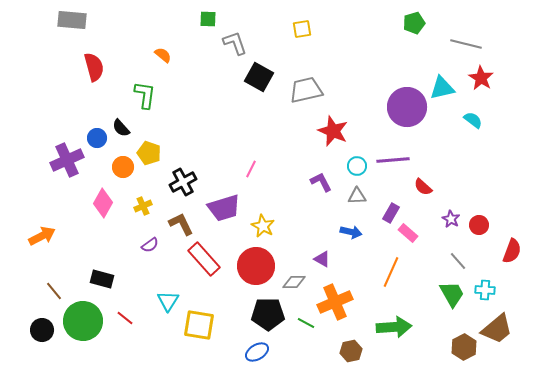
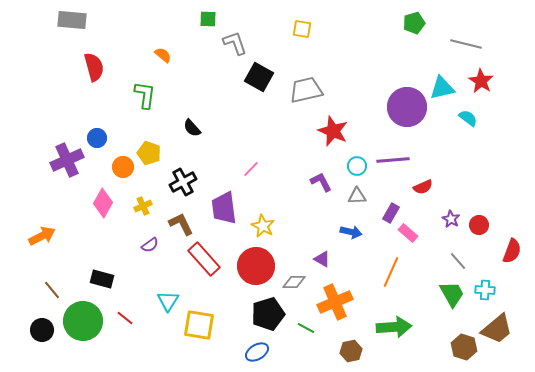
yellow square at (302, 29): rotated 18 degrees clockwise
red star at (481, 78): moved 3 px down
cyan semicircle at (473, 120): moved 5 px left, 2 px up
black semicircle at (121, 128): moved 71 px right
pink line at (251, 169): rotated 18 degrees clockwise
red semicircle at (423, 187): rotated 66 degrees counterclockwise
purple trapezoid at (224, 208): rotated 100 degrees clockwise
brown line at (54, 291): moved 2 px left, 1 px up
black pentagon at (268, 314): rotated 16 degrees counterclockwise
green line at (306, 323): moved 5 px down
brown hexagon at (464, 347): rotated 15 degrees counterclockwise
